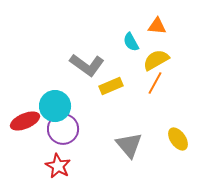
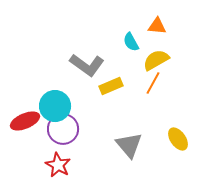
orange line: moved 2 px left
red star: moved 1 px up
